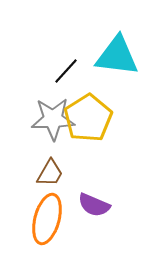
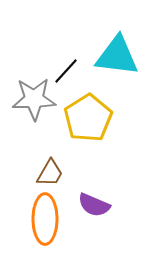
gray star: moved 19 px left, 20 px up
orange ellipse: moved 2 px left; rotated 15 degrees counterclockwise
